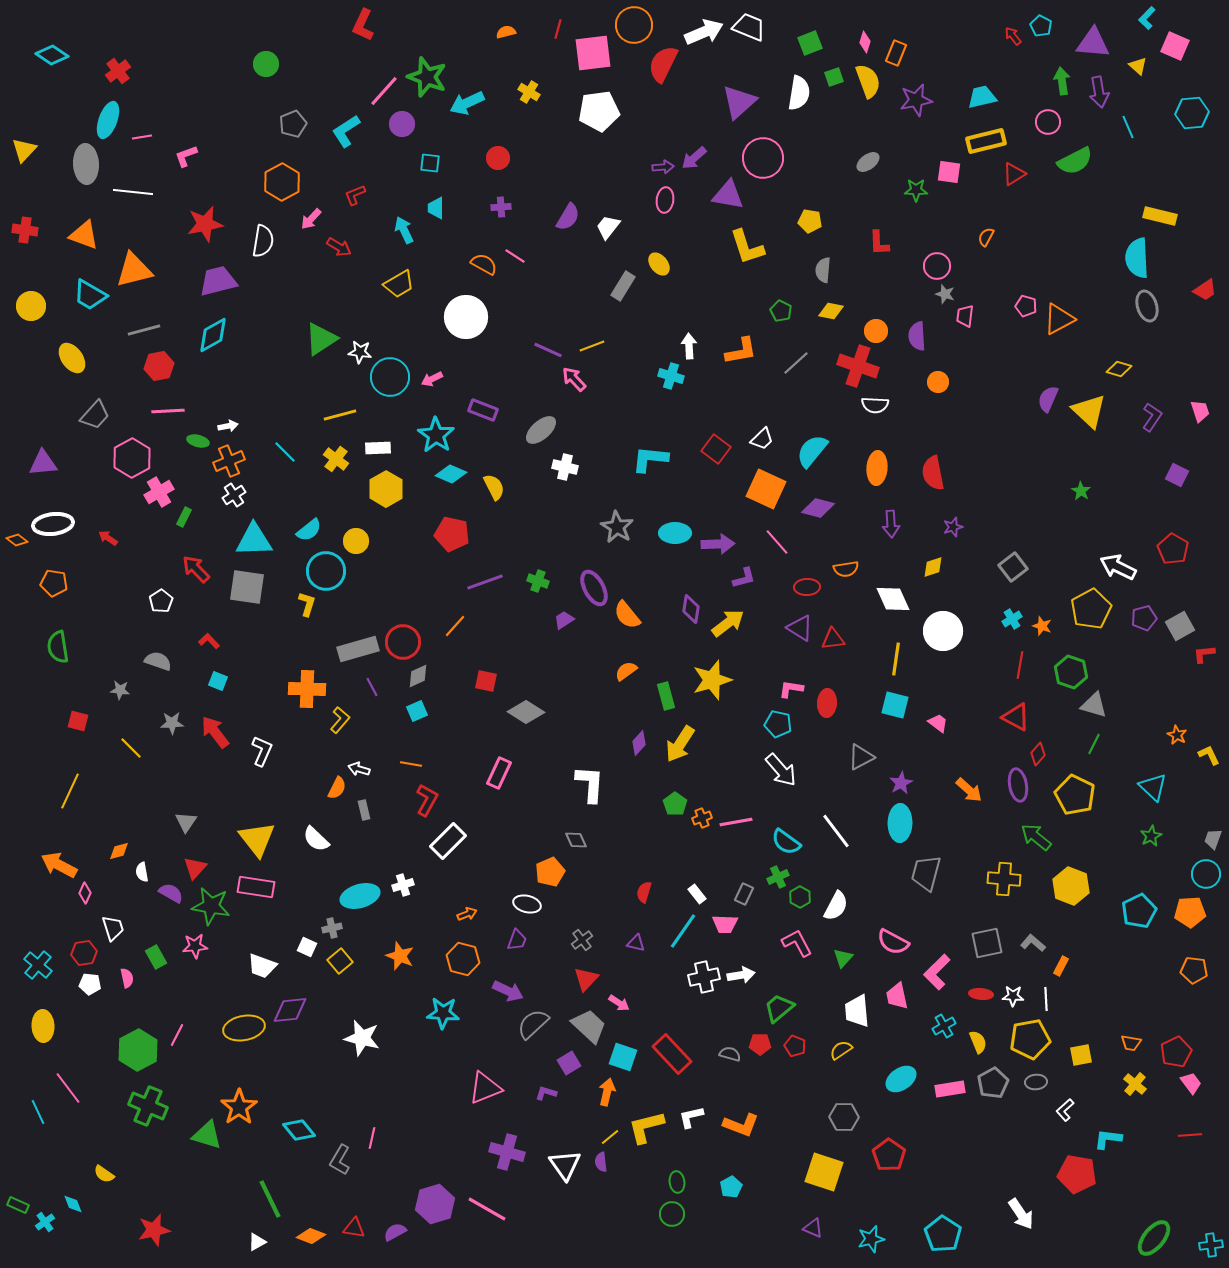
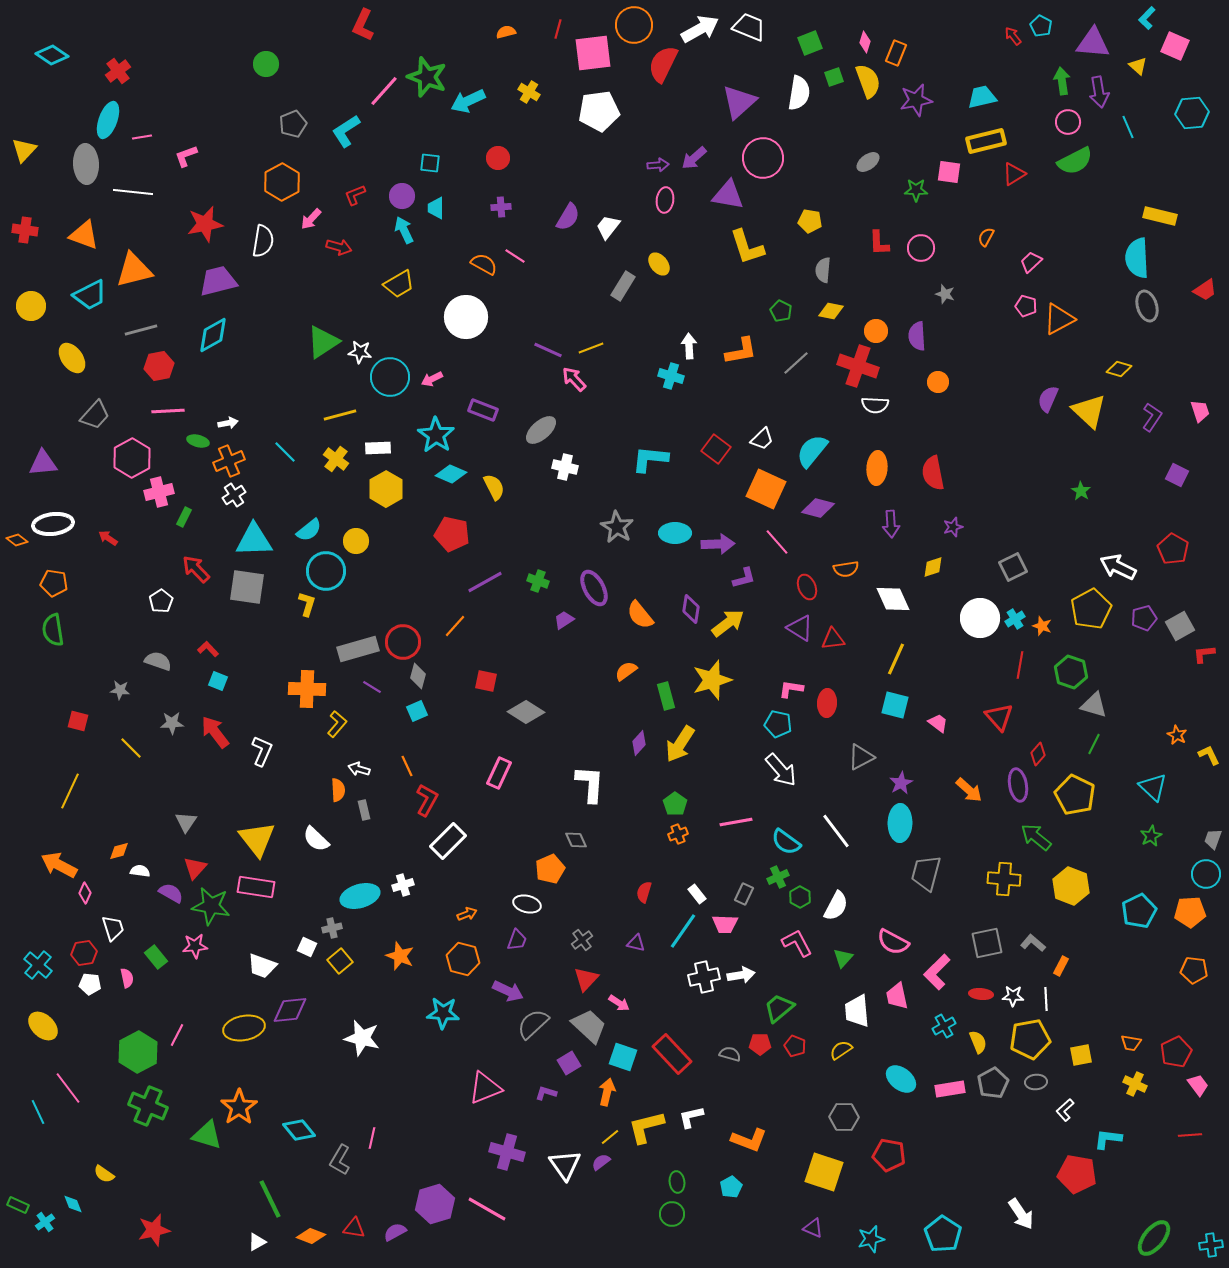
white arrow at (704, 32): moved 4 px left, 3 px up; rotated 6 degrees counterclockwise
cyan arrow at (467, 103): moved 1 px right, 2 px up
pink circle at (1048, 122): moved 20 px right
purple circle at (402, 124): moved 72 px down
purple arrow at (663, 167): moved 5 px left, 2 px up
red arrow at (339, 247): rotated 15 degrees counterclockwise
pink circle at (937, 266): moved 16 px left, 18 px up
cyan trapezoid at (90, 295): rotated 57 degrees counterclockwise
pink trapezoid at (965, 316): moved 66 px right, 54 px up; rotated 40 degrees clockwise
gray line at (144, 330): moved 3 px left
green triangle at (321, 339): moved 2 px right, 3 px down
yellow line at (592, 346): moved 1 px left, 2 px down
white arrow at (228, 426): moved 3 px up
pink cross at (159, 492): rotated 16 degrees clockwise
gray square at (1013, 567): rotated 12 degrees clockwise
purple line at (485, 582): rotated 9 degrees counterclockwise
red ellipse at (807, 587): rotated 70 degrees clockwise
orange semicircle at (627, 615): moved 13 px right
cyan cross at (1012, 619): moved 3 px right
white circle at (943, 631): moved 37 px right, 13 px up
red L-shape at (209, 641): moved 1 px left, 8 px down
green semicircle at (58, 647): moved 5 px left, 17 px up
yellow line at (896, 659): rotated 16 degrees clockwise
gray diamond at (418, 676): rotated 50 degrees counterclockwise
purple line at (372, 687): rotated 30 degrees counterclockwise
red triangle at (1016, 717): moved 17 px left; rotated 20 degrees clockwise
yellow L-shape at (340, 720): moved 3 px left, 4 px down
orange line at (411, 764): moved 4 px left, 2 px down; rotated 55 degrees clockwise
orange semicircle at (337, 788): moved 1 px right, 2 px down; rotated 30 degrees counterclockwise
orange cross at (702, 818): moved 24 px left, 16 px down
white semicircle at (142, 872): moved 2 px left, 1 px up; rotated 108 degrees clockwise
orange pentagon at (550, 872): moved 3 px up
green rectangle at (156, 957): rotated 10 degrees counterclockwise
yellow ellipse at (43, 1026): rotated 44 degrees counterclockwise
green hexagon at (138, 1050): moved 2 px down
cyan ellipse at (901, 1079): rotated 72 degrees clockwise
pink trapezoid at (1191, 1083): moved 7 px right, 2 px down
yellow cross at (1135, 1084): rotated 15 degrees counterclockwise
orange L-shape at (741, 1125): moved 8 px right, 15 px down
red pentagon at (889, 1155): rotated 24 degrees counterclockwise
purple semicircle at (601, 1162): rotated 60 degrees clockwise
